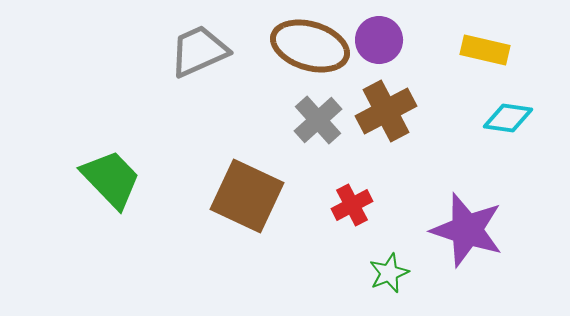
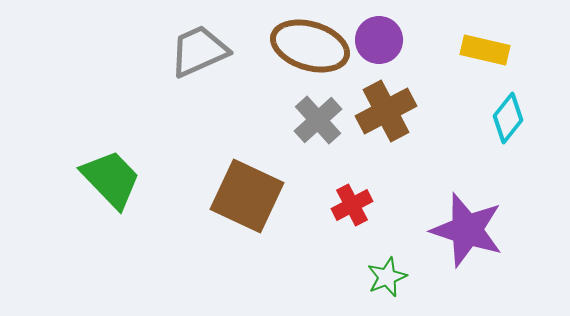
cyan diamond: rotated 60 degrees counterclockwise
green star: moved 2 px left, 4 px down
